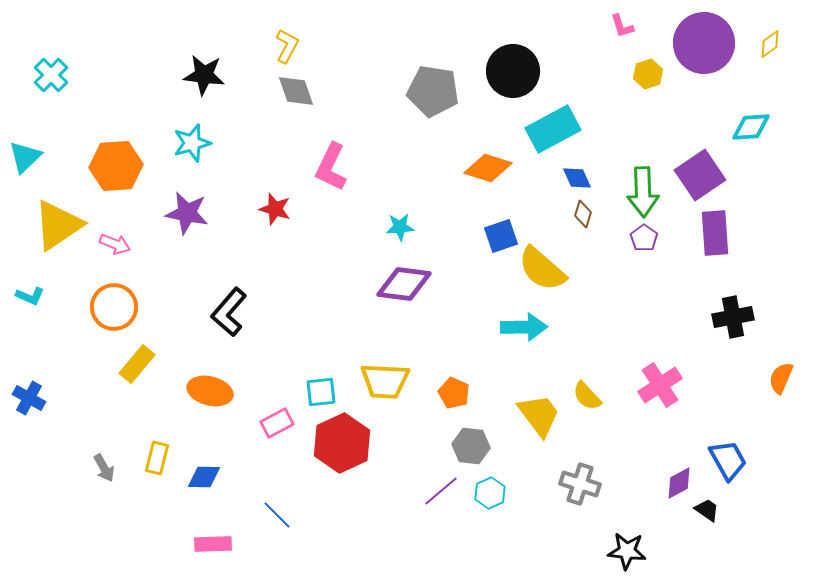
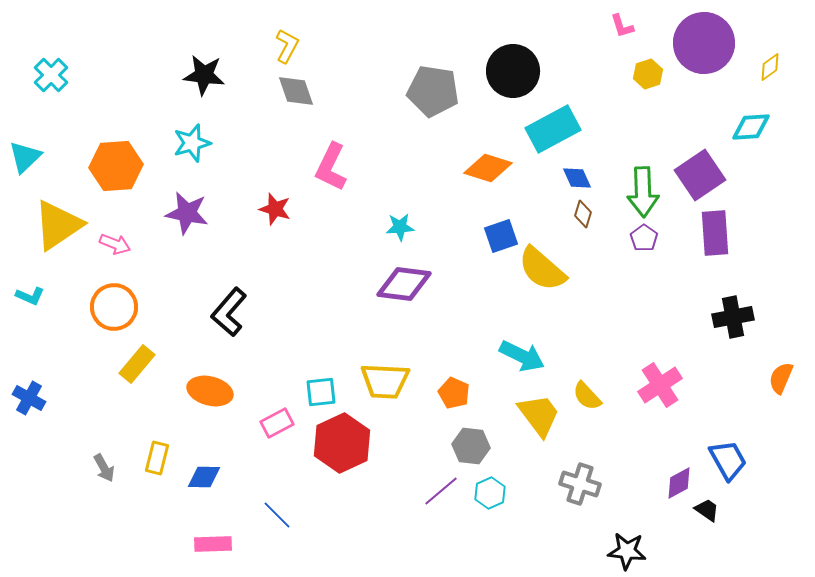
yellow diamond at (770, 44): moved 23 px down
cyan arrow at (524, 327): moved 2 px left, 29 px down; rotated 27 degrees clockwise
